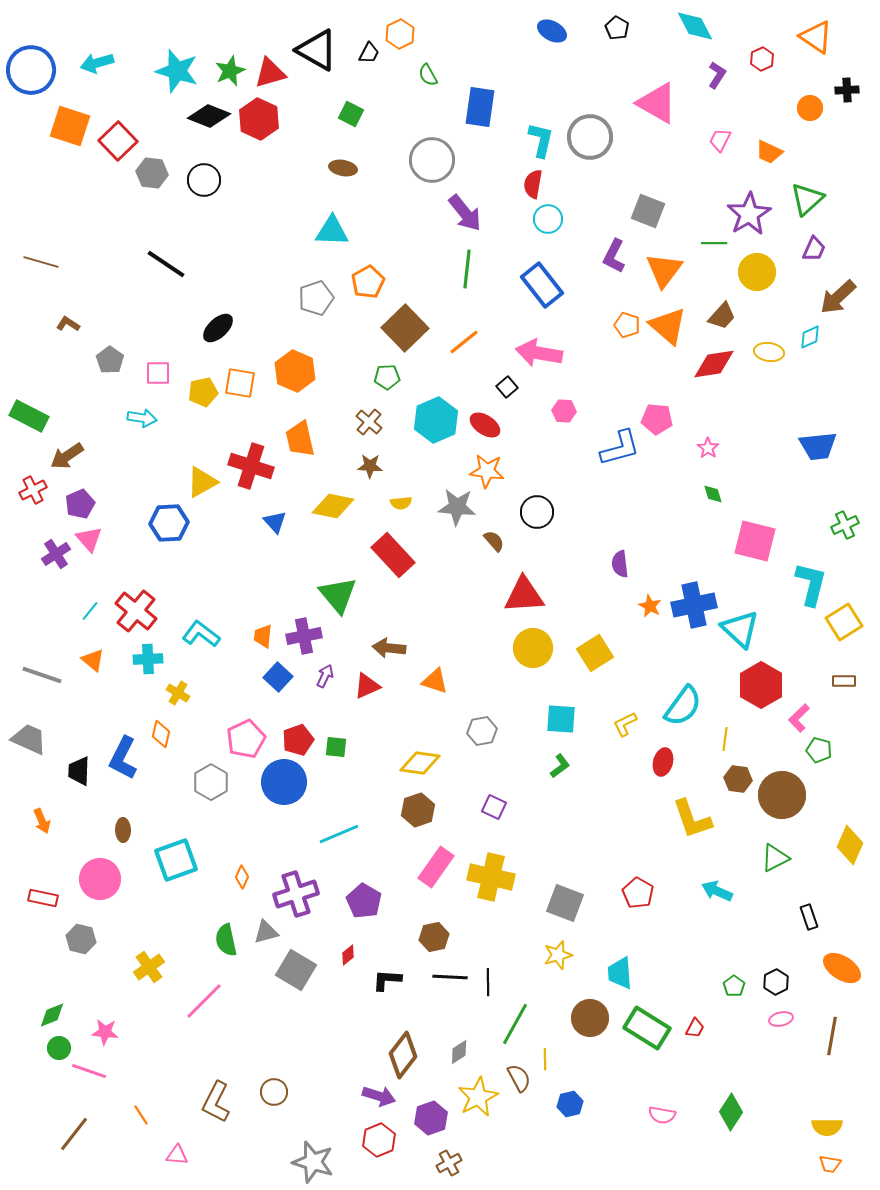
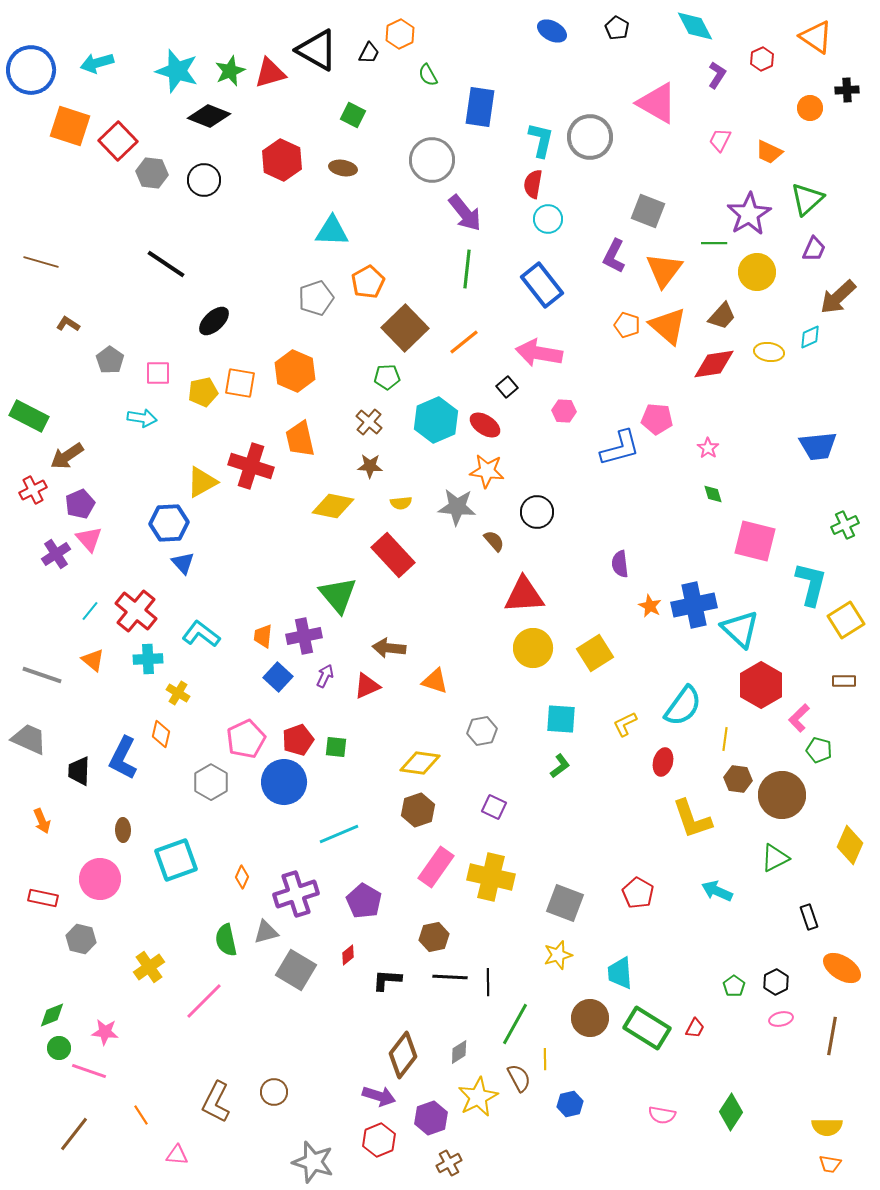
green square at (351, 114): moved 2 px right, 1 px down
red hexagon at (259, 119): moved 23 px right, 41 px down
black ellipse at (218, 328): moved 4 px left, 7 px up
blue triangle at (275, 522): moved 92 px left, 41 px down
yellow square at (844, 622): moved 2 px right, 2 px up
